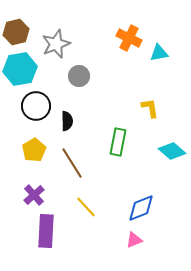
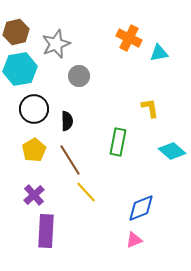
black circle: moved 2 px left, 3 px down
brown line: moved 2 px left, 3 px up
yellow line: moved 15 px up
